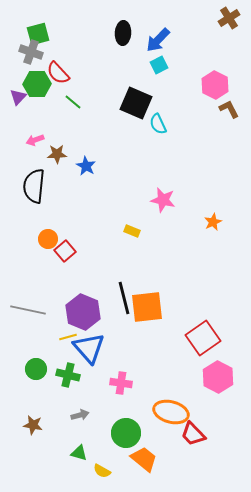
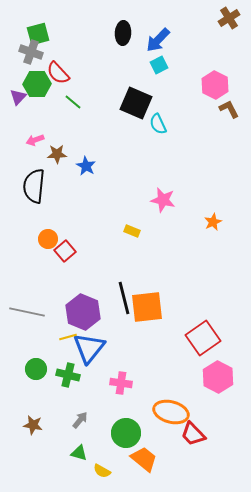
gray line at (28, 310): moved 1 px left, 2 px down
blue triangle at (89, 348): rotated 20 degrees clockwise
gray arrow at (80, 415): moved 5 px down; rotated 36 degrees counterclockwise
